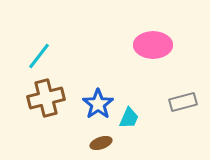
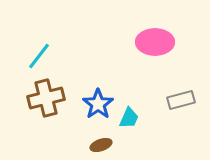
pink ellipse: moved 2 px right, 3 px up
gray rectangle: moved 2 px left, 2 px up
brown ellipse: moved 2 px down
